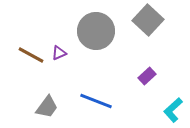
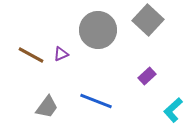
gray circle: moved 2 px right, 1 px up
purple triangle: moved 2 px right, 1 px down
